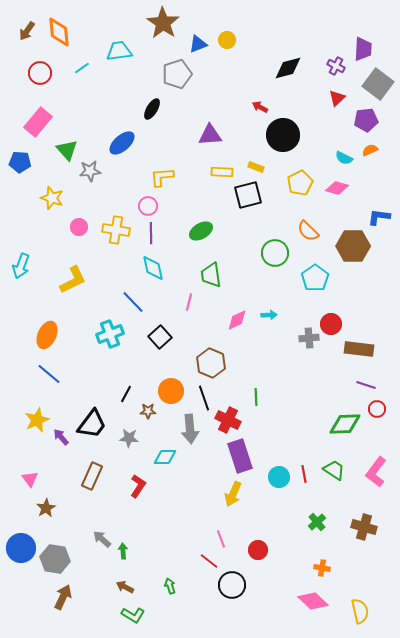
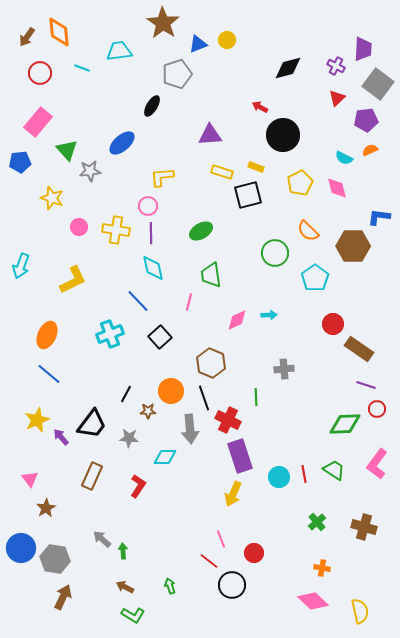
brown arrow at (27, 31): moved 6 px down
cyan line at (82, 68): rotated 56 degrees clockwise
black ellipse at (152, 109): moved 3 px up
blue pentagon at (20, 162): rotated 10 degrees counterclockwise
yellow rectangle at (222, 172): rotated 15 degrees clockwise
pink diamond at (337, 188): rotated 60 degrees clockwise
blue line at (133, 302): moved 5 px right, 1 px up
red circle at (331, 324): moved 2 px right
gray cross at (309, 338): moved 25 px left, 31 px down
brown rectangle at (359, 349): rotated 28 degrees clockwise
pink L-shape at (376, 472): moved 1 px right, 8 px up
red circle at (258, 550): moved 4 px left, 3 px down
